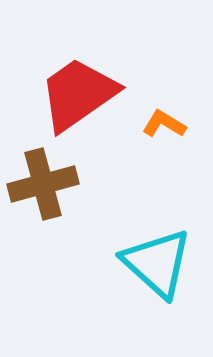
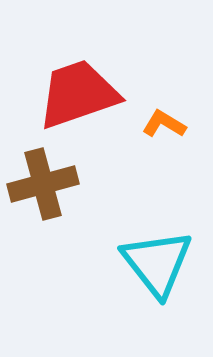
red trapezoid: rotated 16 degrees clockwise
cyan triangle: rotated 10 degrees clockwise
